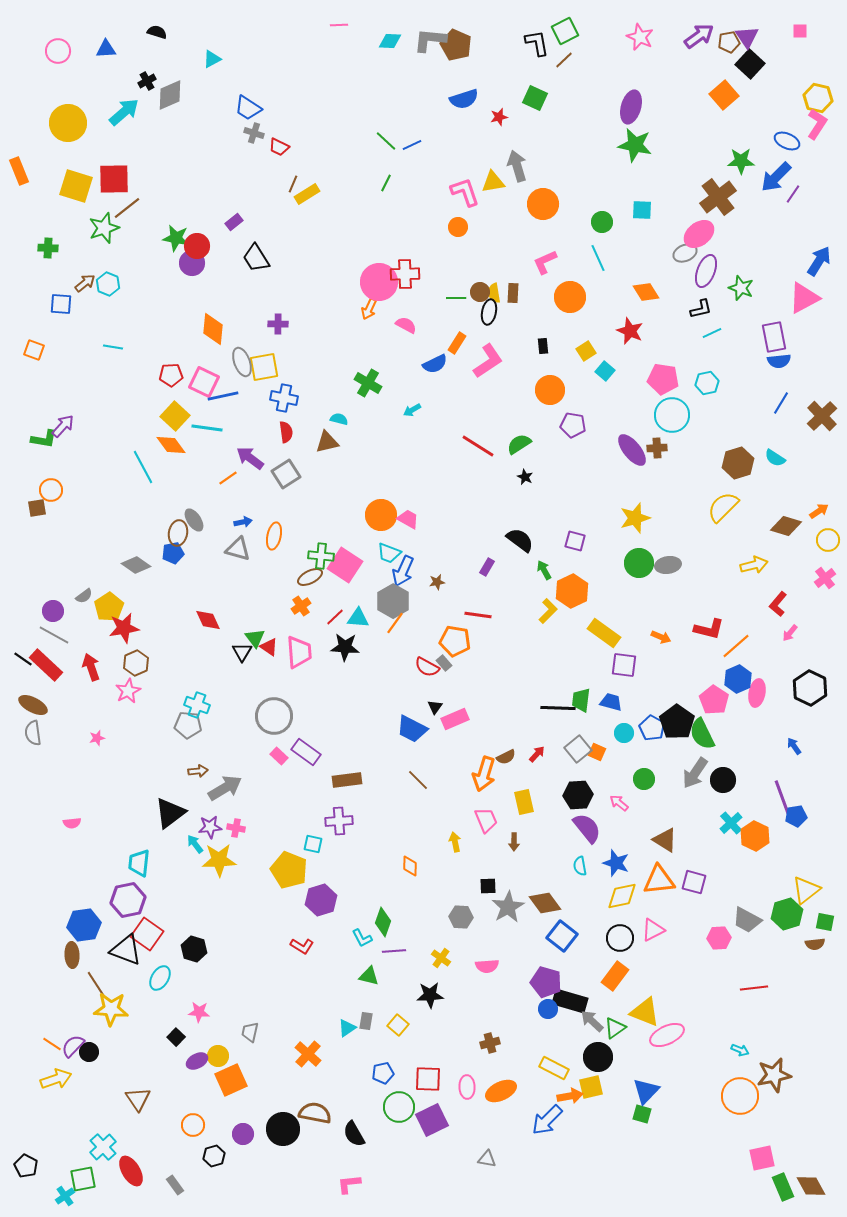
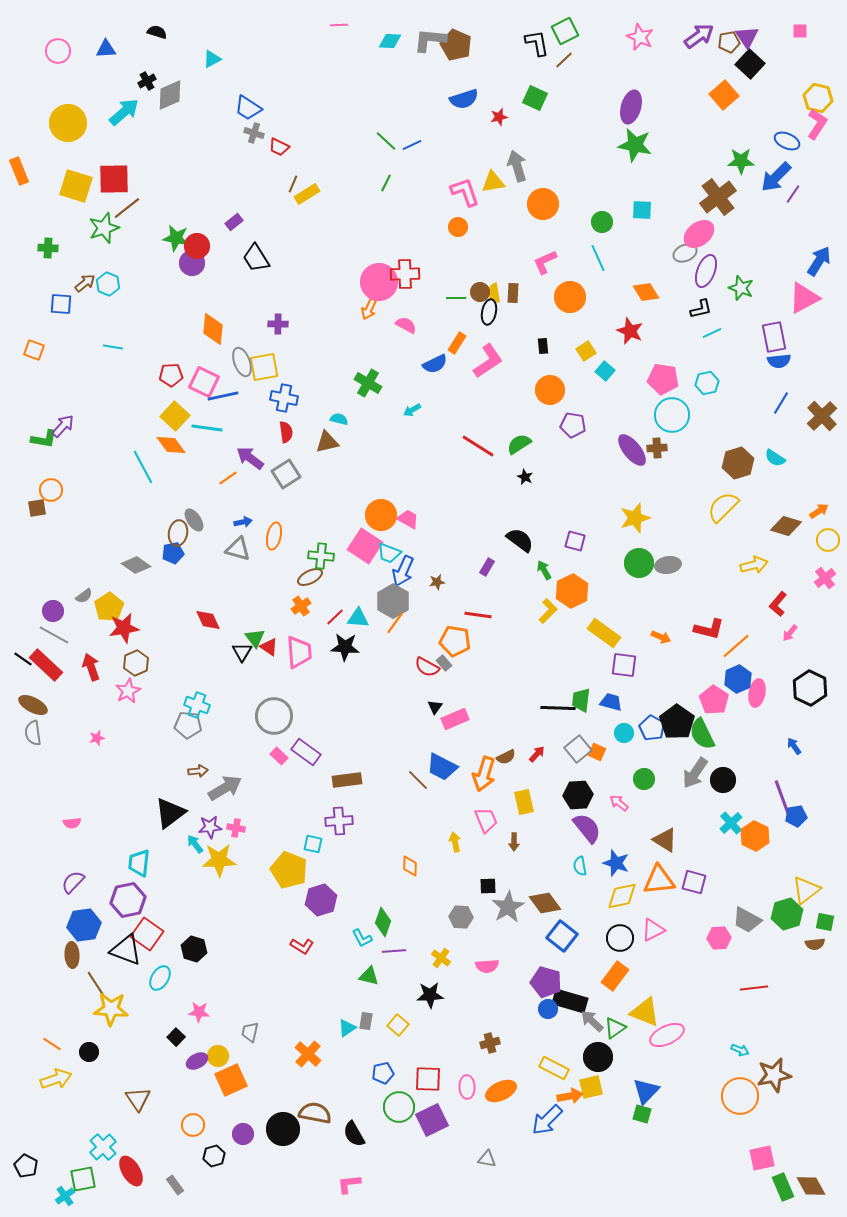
pink square at (345, 565): moved 20 px right, 19 px up
blue trapezoid at (412, 729): moved 30 px right, 38 px down
purple semicircle at (73, 1046): moved 164 px up
